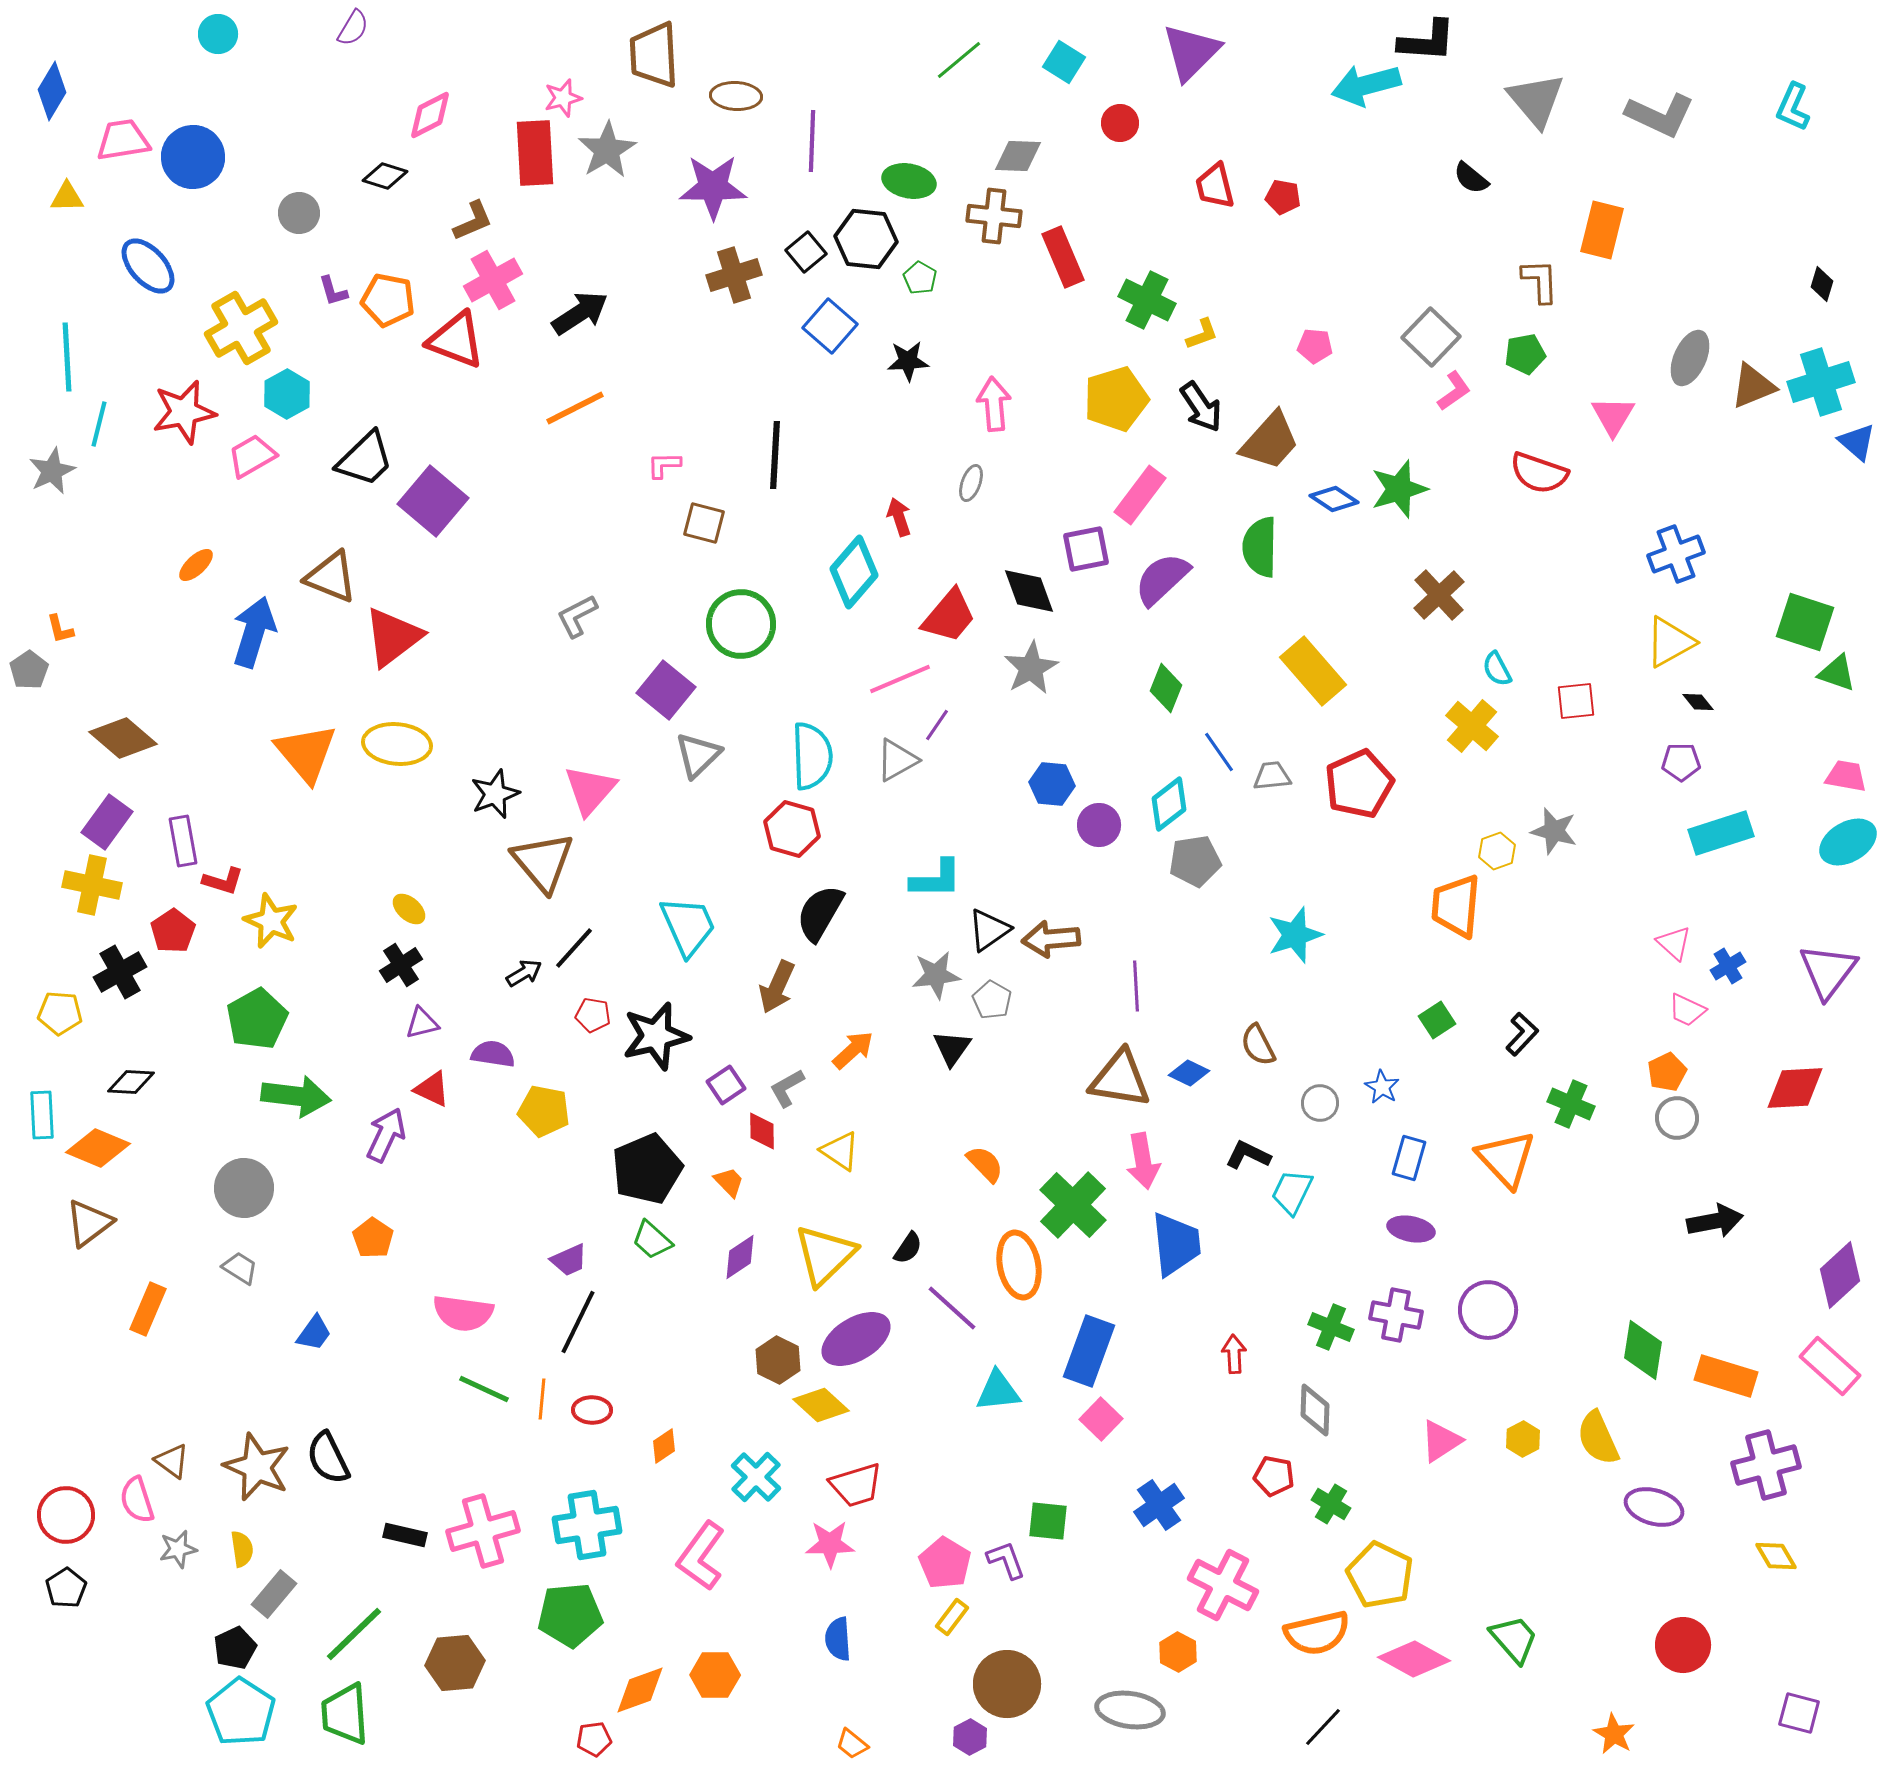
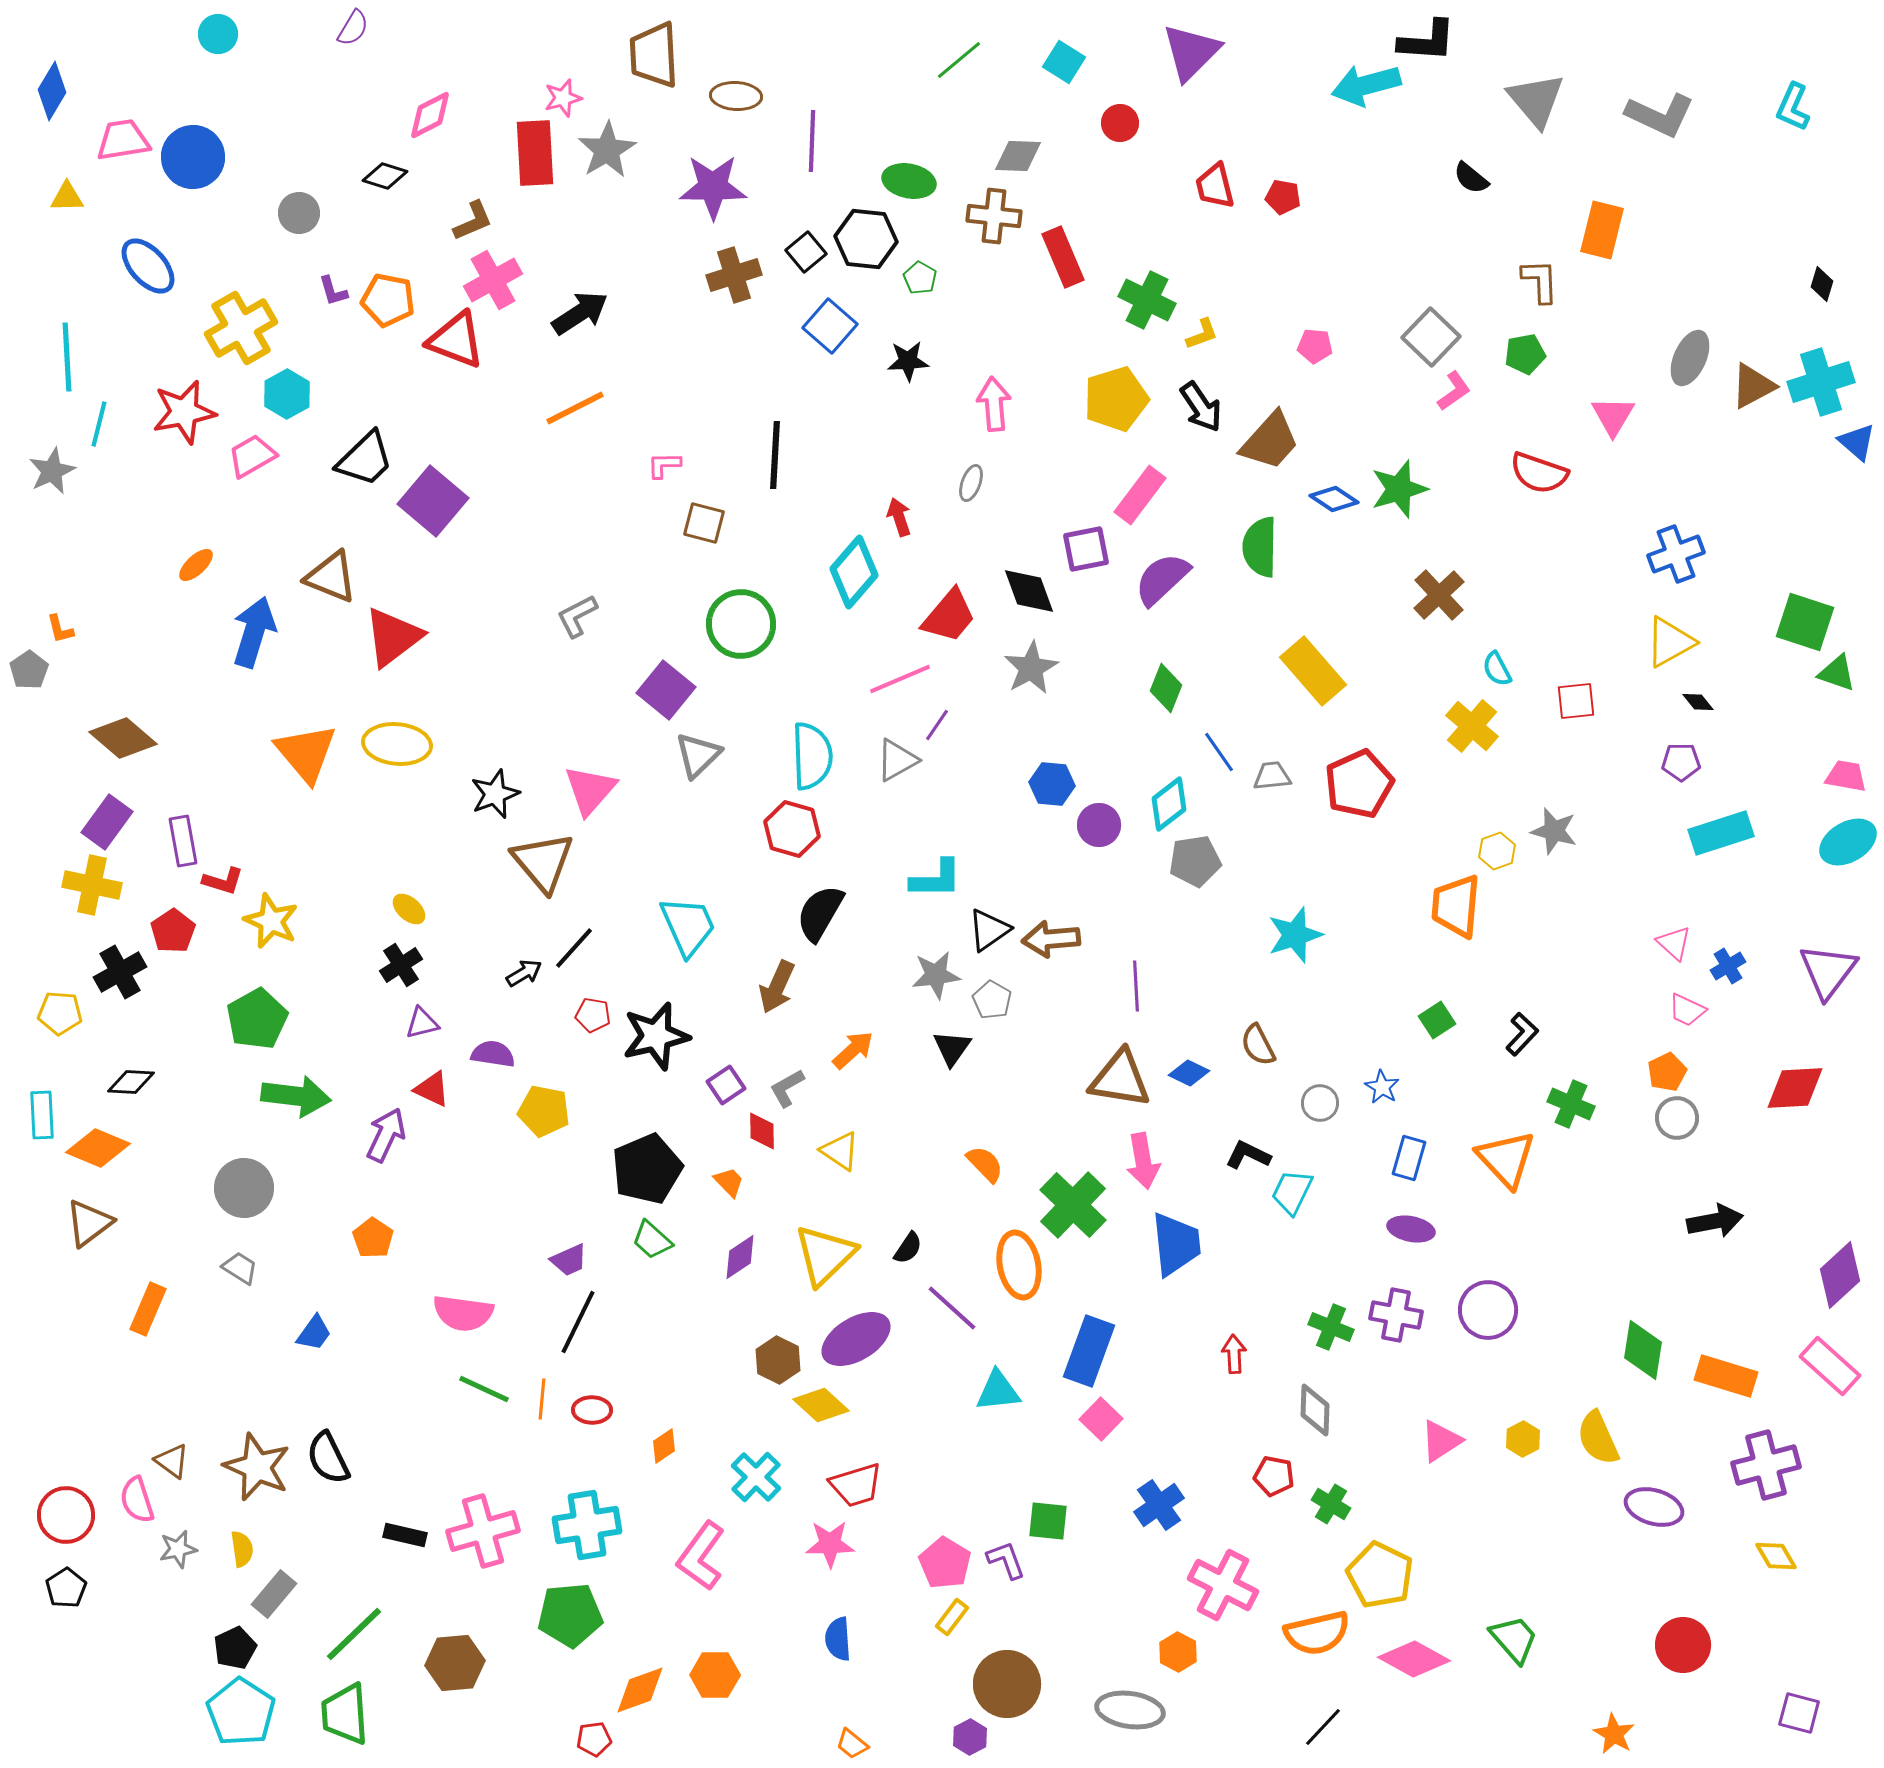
brown triangle at (1753, 386): rotated 6 degrees counterclockwise
